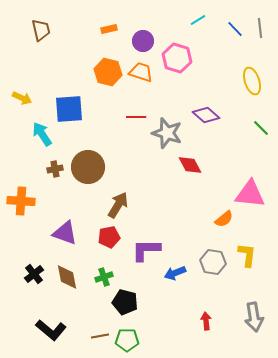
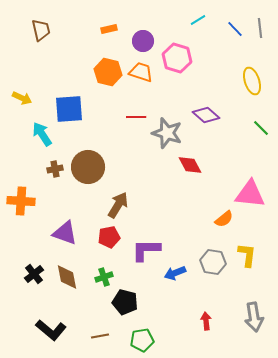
green pentagon: moved 15 px right; rotated 10 degrees counterclockwise
